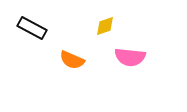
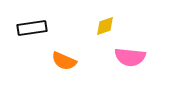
black rectangle: rotated 36 degrees counterclockwise
orange semicircle: moved 8 px left, 1 px down
